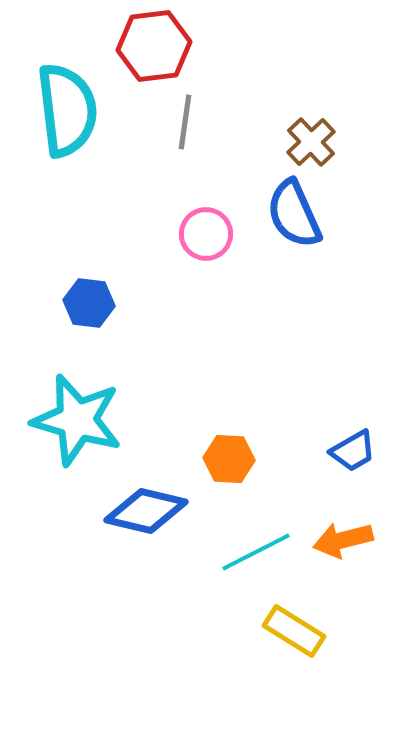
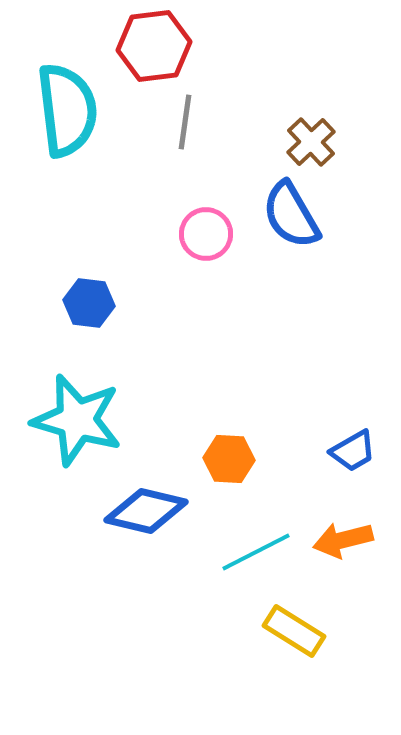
blue semicircle: moved 3 px left, 1 px down; rotated 6 degrees counterclockwise
